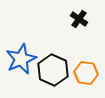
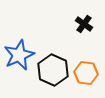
black cross: moved 5 px right, 5 px down
blue star: moved 2 px left, 4 px up
